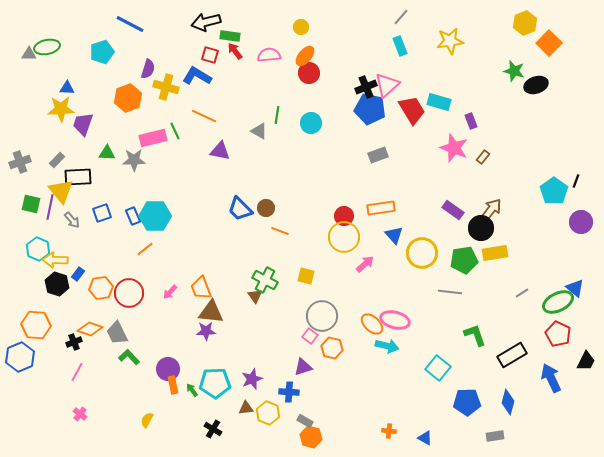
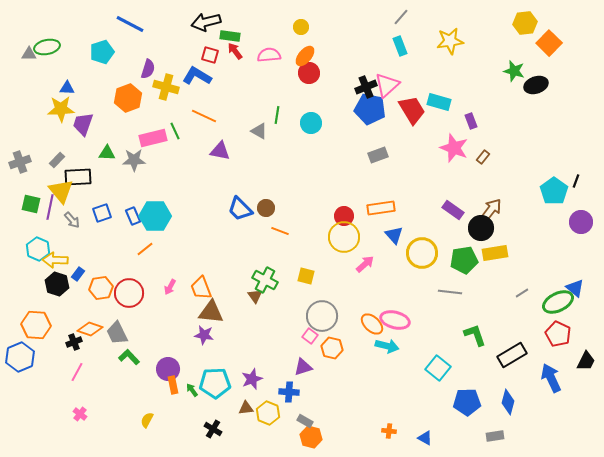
yellow hexagon at (525, 23): rotated 15 degrees clockwise
pink arrow at (170, 292): moved 5 px up; rotated 14 degrees counterclockwise
purple star at (206, 331): moved 2 px left, 4 px down; rotated 12 degrees clockwise
